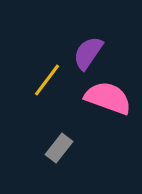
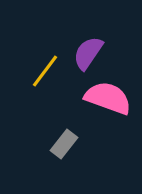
yellow line: moved 2 px left, 9 px up
gray rectangle: moved 5 px right, 4 px up
